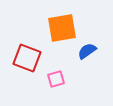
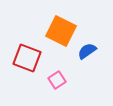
orange square: moved 1 px left, 3 px down; rotated 36 degrees clockwise
pink square: moved 1 px right, 1 px down; rotated 18 degrees counterclockwise
